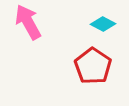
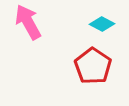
cyan diamond: moved 1 px left
